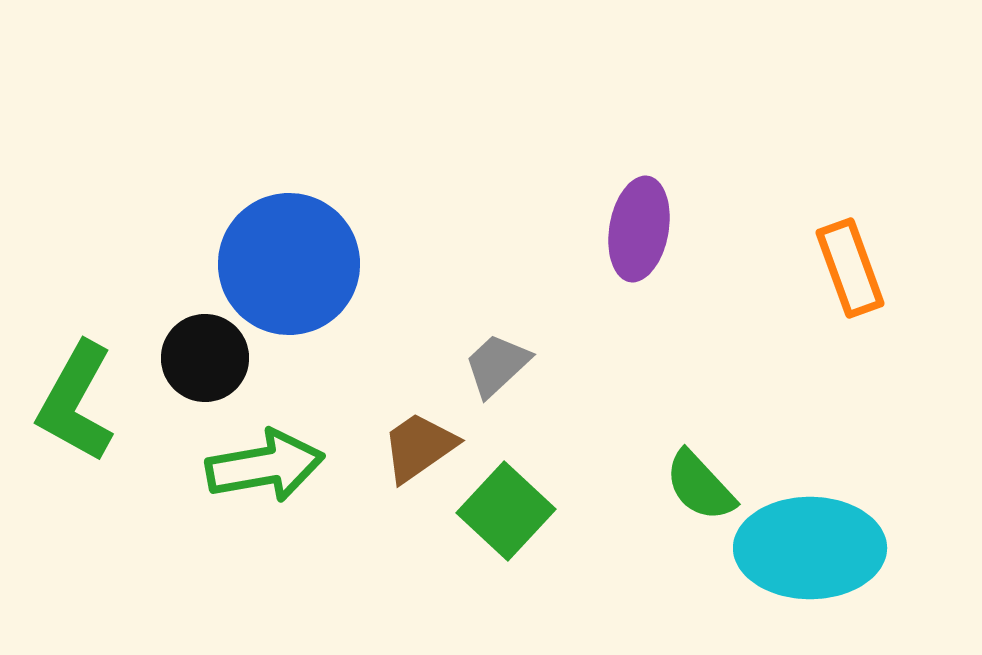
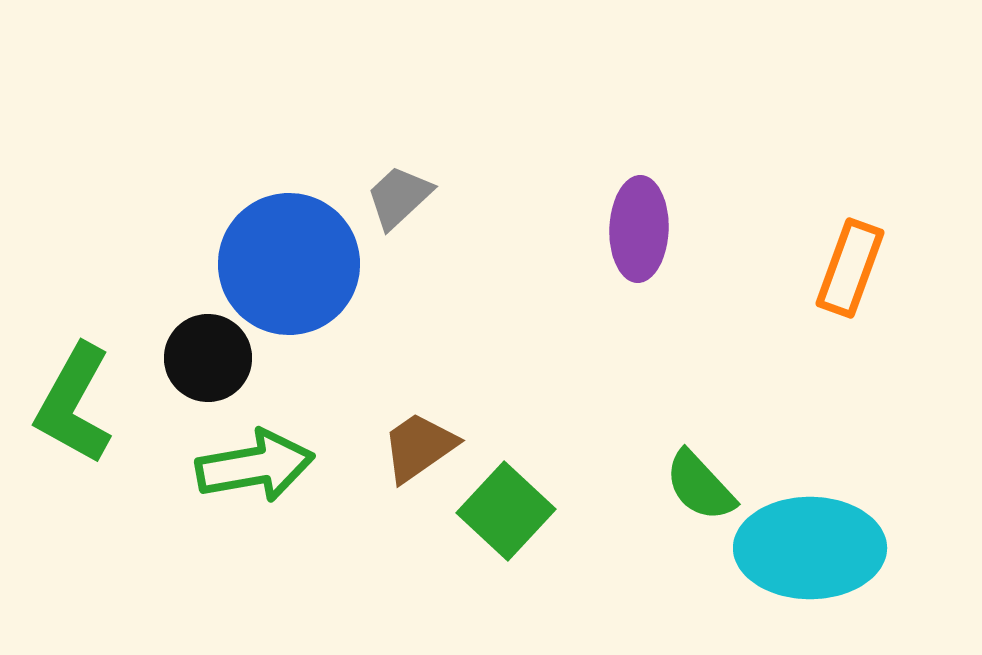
purple ellipse: rotated 8 degrees counterclockwise
orange rectangle: rotated 40 degrees clockwise
black circle: moved 3 px right
gray trapezoid: moved 98 px left, 168 px up
green L-shape: moved 2 px left, 2 px down
green arrow: moved 10 px left
